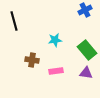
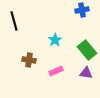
blue cross: moved 3 px left; rotated 16 degrees clockwise
cyan star: rotated 24 degrees counterclockwise
brown cross: moved 3 px left
pink rectangle: rotated 16 degrees counterclockwise
